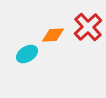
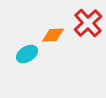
red cross: moved 4 px up
